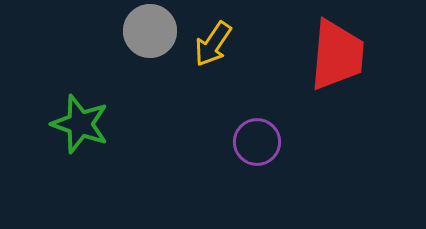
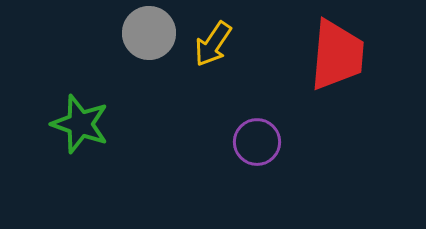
gray circle: moved 1 px left, 2 px down
